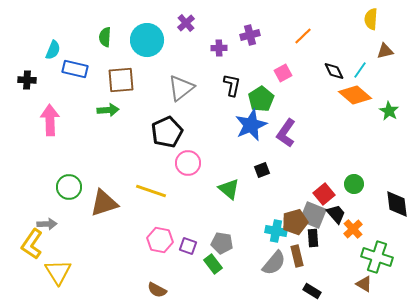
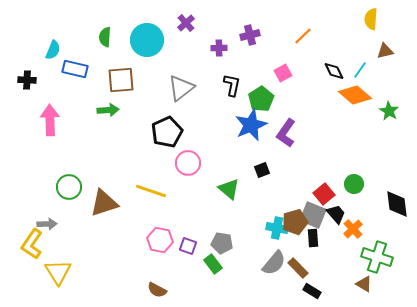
cyan cross at (276, 231): moved 1 px right, 3 px up
brown rectangle at (297, 256): moved 1 px right, 12 px down; rotated 30 degrees counterclockwise
